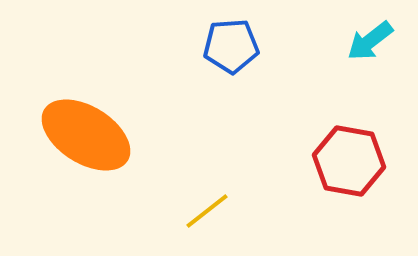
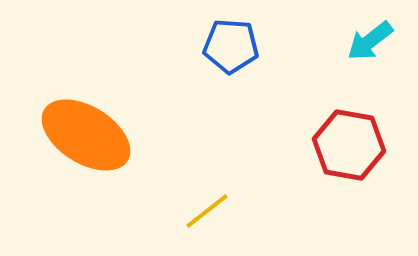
blue pentagon: rotated 8 degrees clockwise
red hexagon: moved 16 px up
